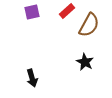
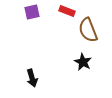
red rectangle: rotated 63 degrees clockwise
brown semicircle: moved 1 px left, 5 px down; rotated 130 degrees clockwise
black star: moved 2 px left
